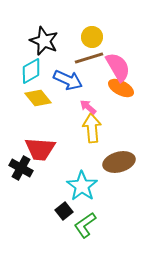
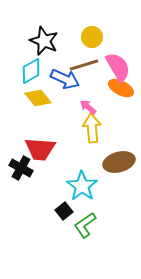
brown line: moved 5 px left, 7 px down
blue arrow: moved 3 px left, 1 px up
